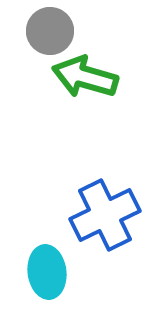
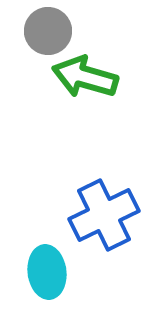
gray circle: moved 2 px left
blue cross: moved 1 px left
